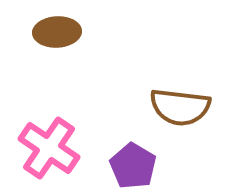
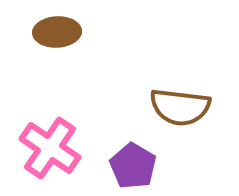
pink cross: moved 1 px right
